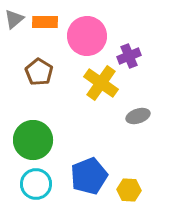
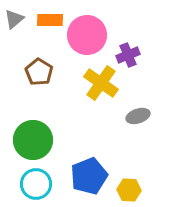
orange rectangle: moved 5 px right, 2 px up
pink circle: moved 1 px up
purple cross: moved 1 px left, 1 px up
